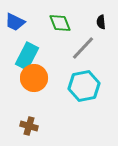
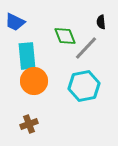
green diamond: moved 5 px right, 13 px down
gray line: moved 3 px right
cyan rectangle: rotated 32 degrees counterclockwise
orange circle: moved 3 px down
brown cross: moved 2 px up; rotated 36 degrees counterclockwise
